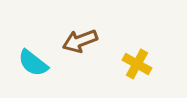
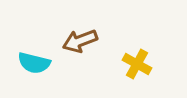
cyan semicircle: moved 1 px right; rotated 24 degrees counterclockwise
